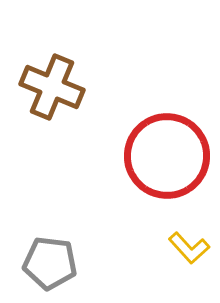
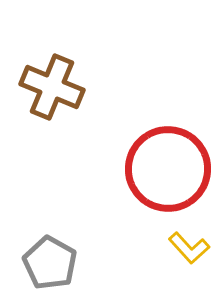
red circle: moved 1 px right, 13 px down
gray pentagon: rotated 22 degrees clockwise
